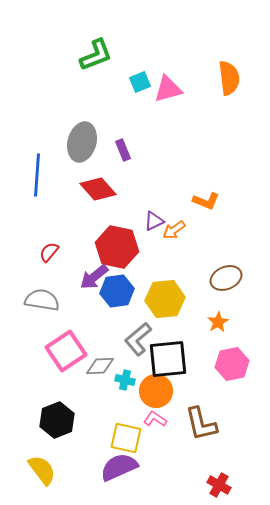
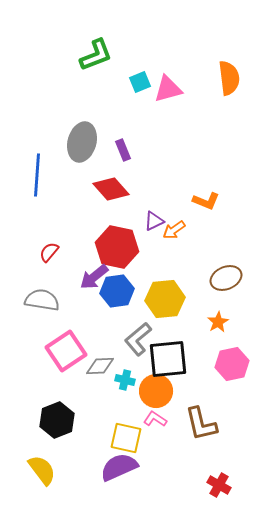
red diamond: moved 13 px right
